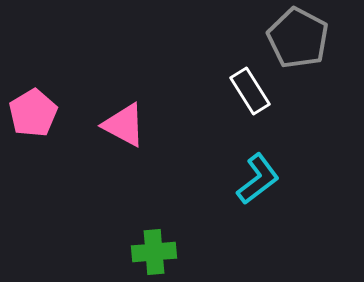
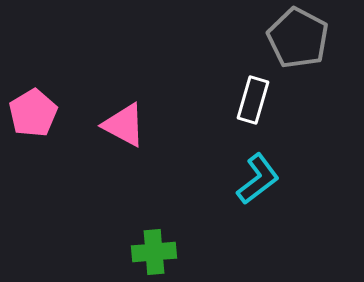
white rectangle: moved 3 px right, 9 px down; rotated 48 degrees clockwise
